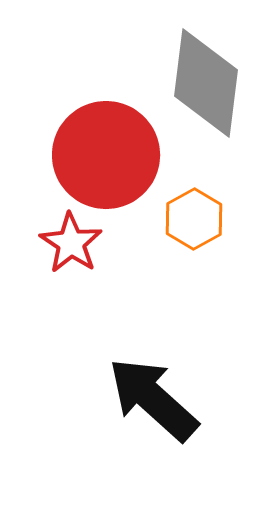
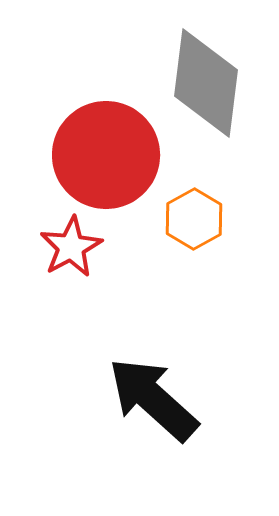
red star: moved 4 px down; rotated 10 degrees clockwise
